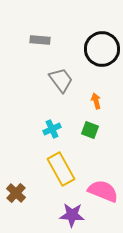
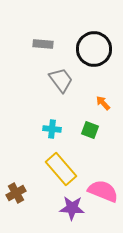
gray rectangle: moved 3 px right, 4 px down
black circle: moved 8 px left
orange arrow: moved 7 px right, 2 px down; rotated 28 degrees counterclockwise
cyan cross: rotated 30 degrees clockwise
yellow rectangle: rotated 12 degrees counterclockwise
brown cross: rotated 18 degrees clockwise
purple star: moved 7 px up
